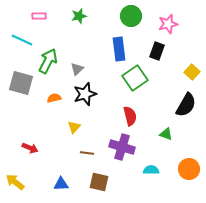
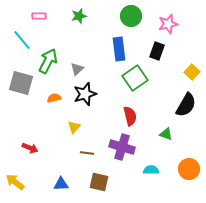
cyan line: rotated 25 degrees clockwise
